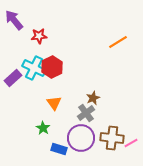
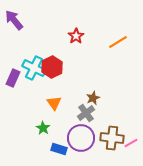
red star: moved 37 px right; rotated 28 degrees counterclockwise
purple rectangle: rotated 24 degrees counterclockwise
